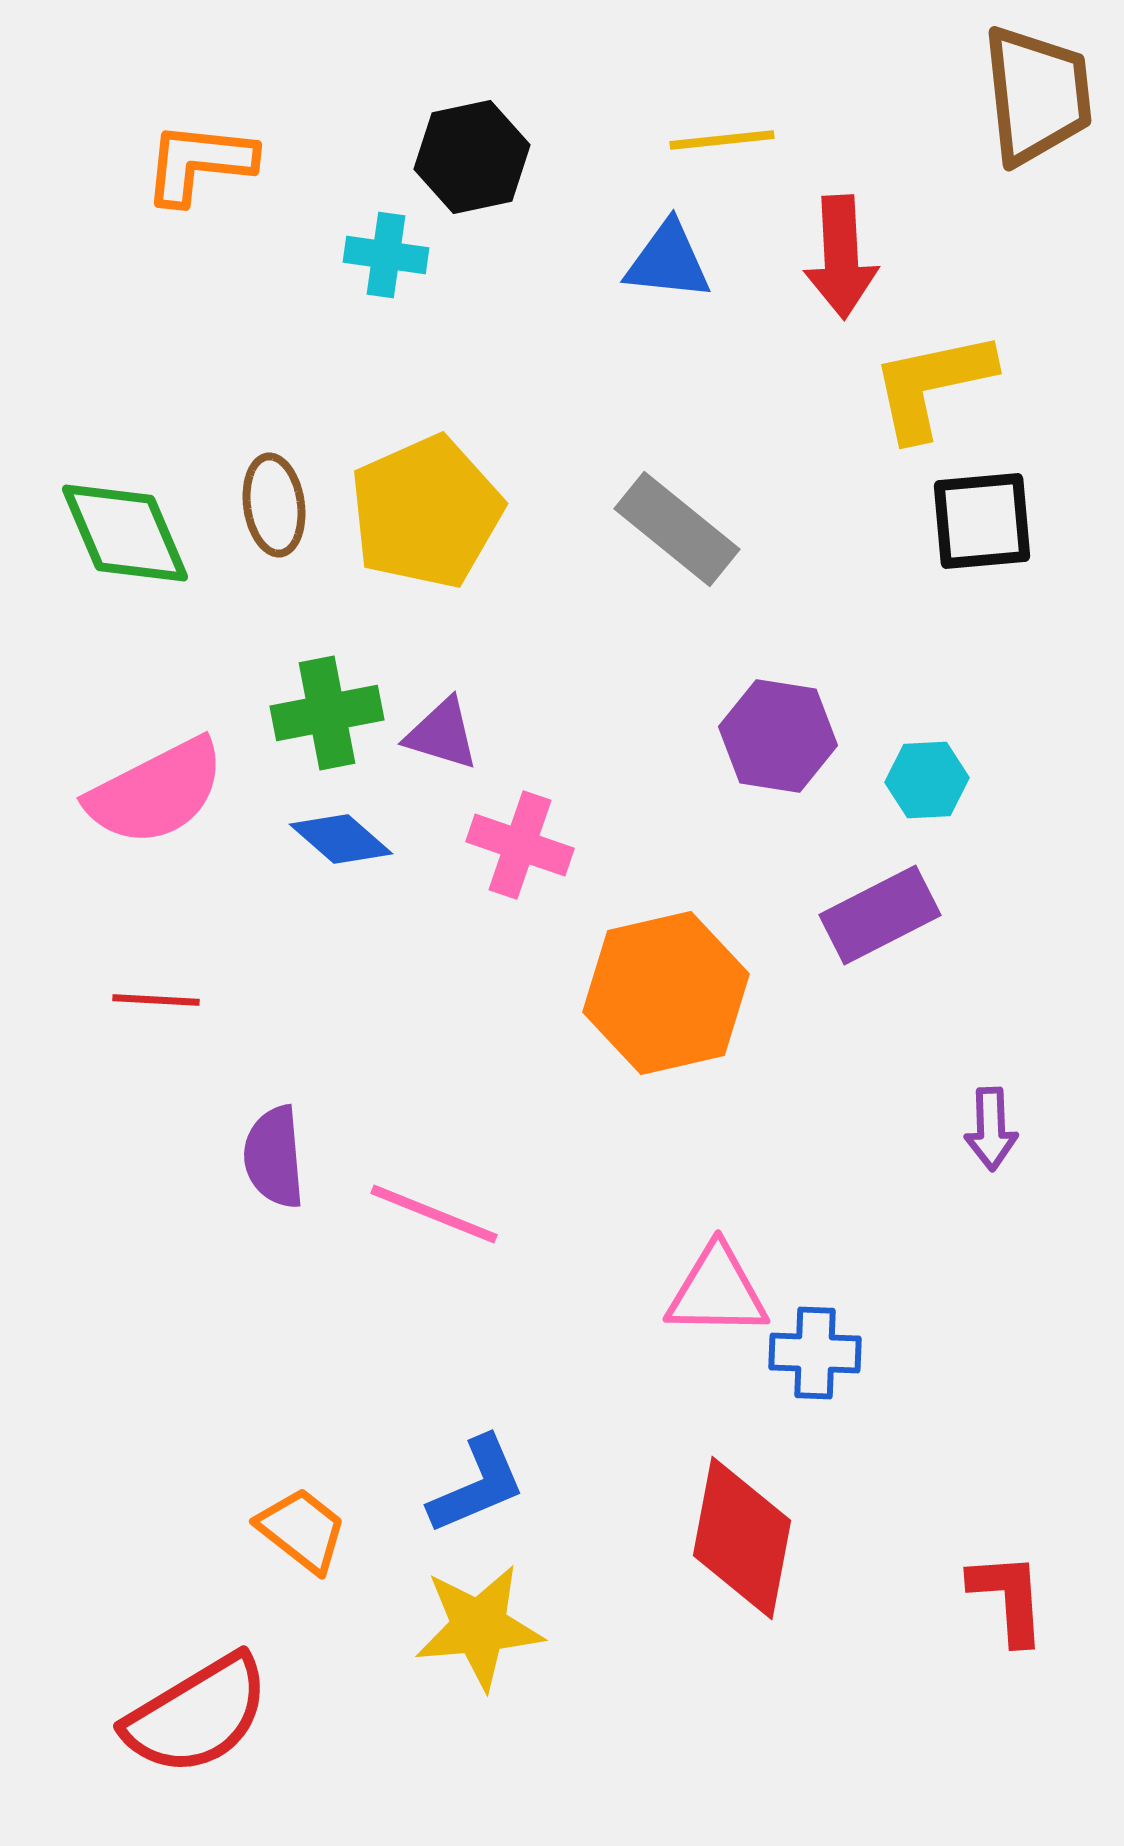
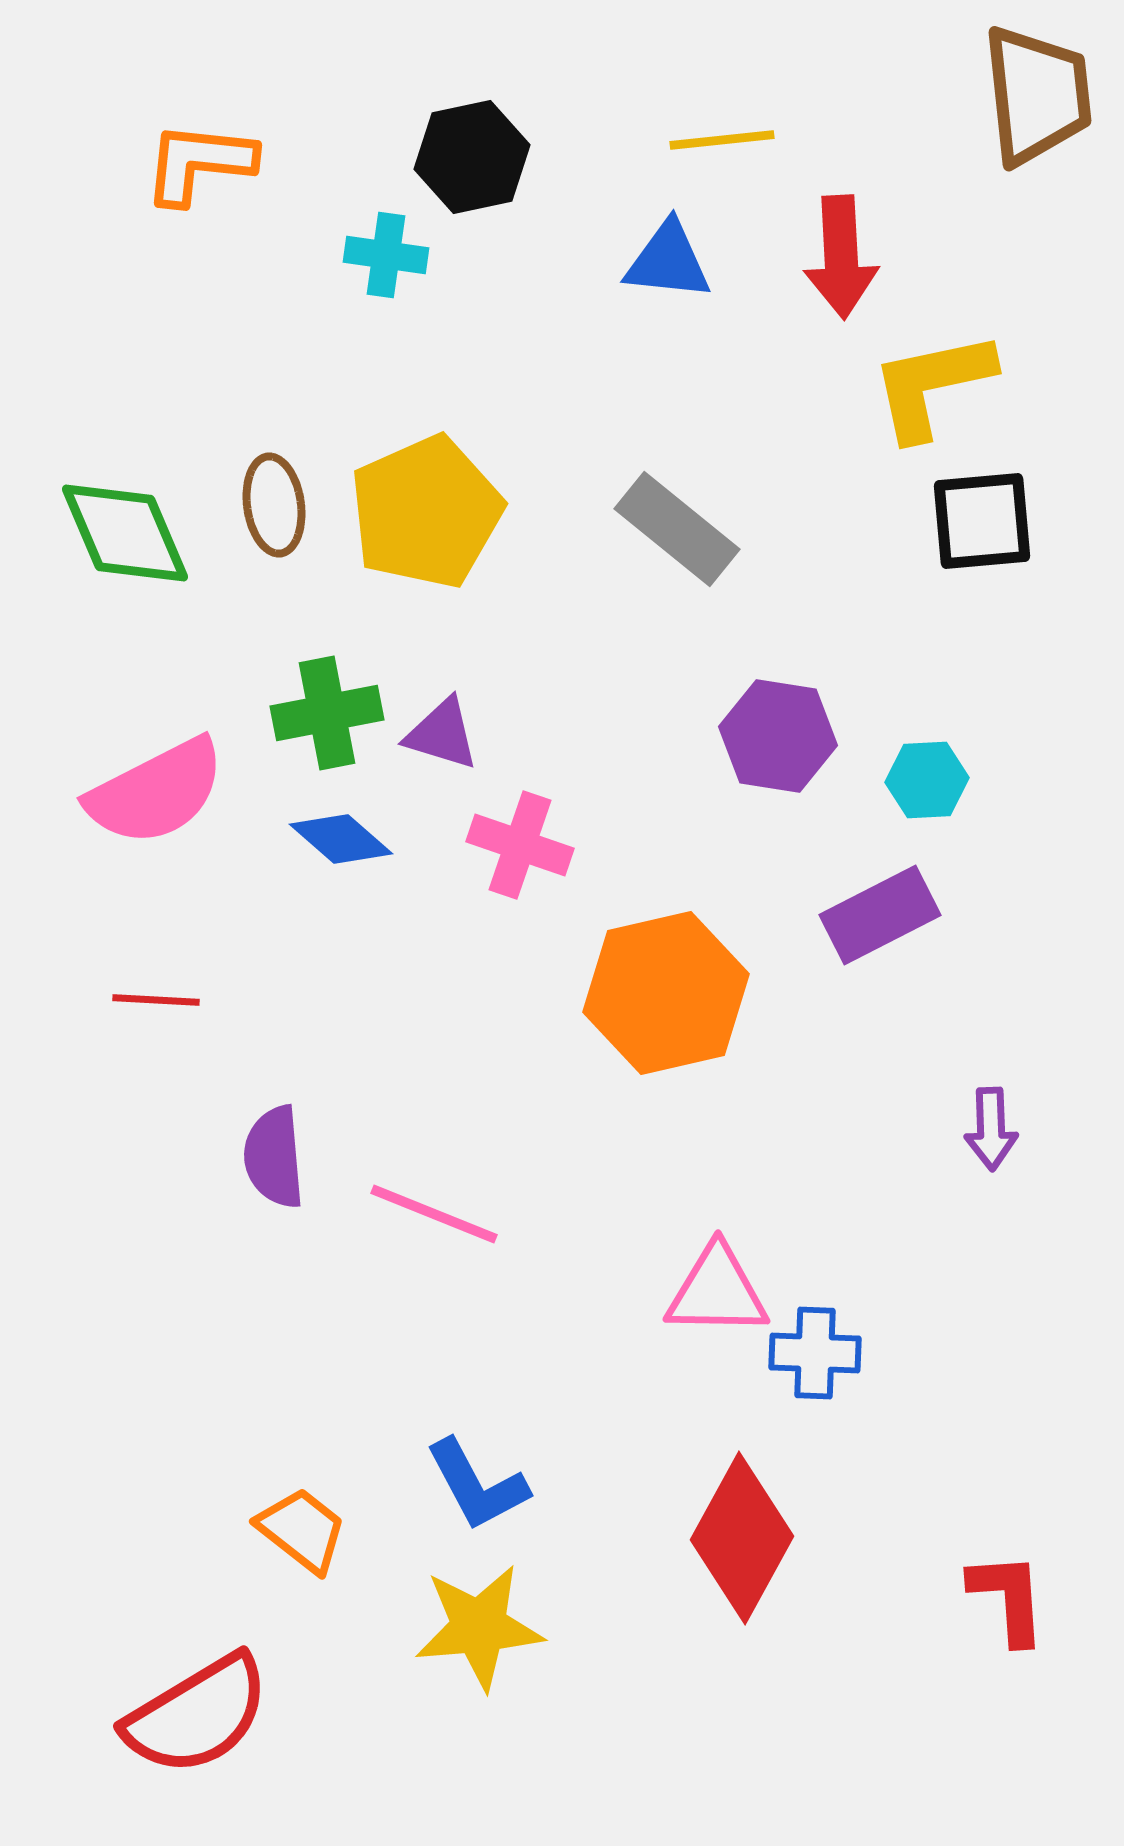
blue L-shape: rotated 85 degrees clockwise
red diamond: rotated 18 degrees clockwise
